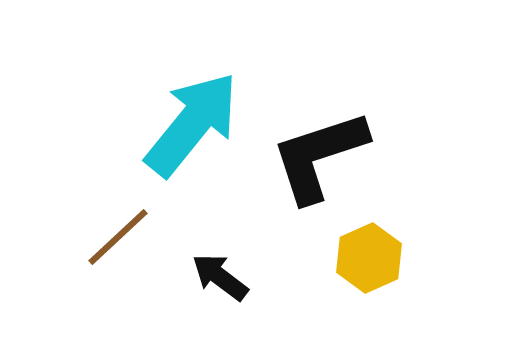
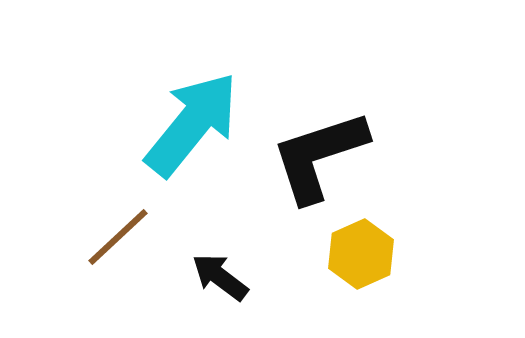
yellow hexagon: moved 8 px left, 4 px up
